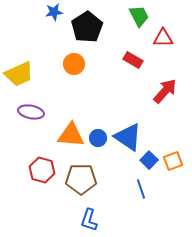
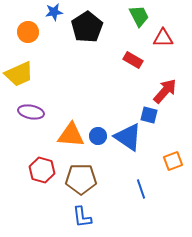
orange circle: moved 46 px left, 32 px up
blue circle: moved 2 px up
blue square: moved 45 px up; rotated 30 degrees counterclockwise
blue L-shape: moved 7 px left, 3 px up; rotated 25 degrees counterclockwise
